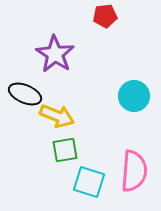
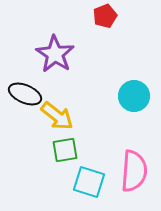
red pentagon: rotated 15 degrees counterclockwise
yellow arrow: rotated 16 degrees clockwise
